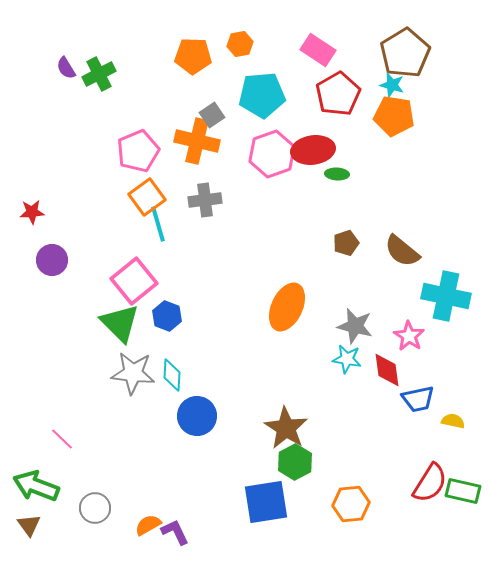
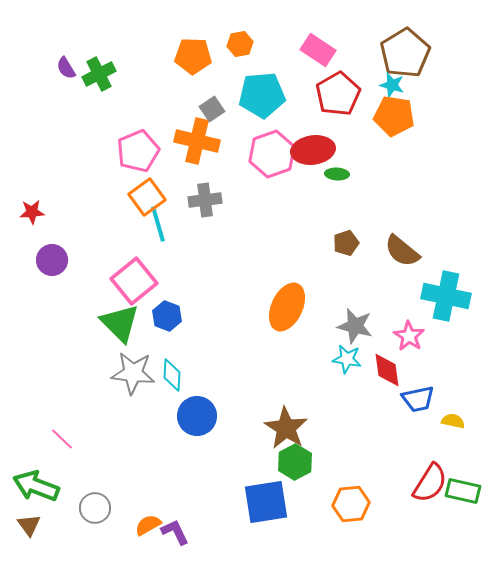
gray square at (212, 115): moved 6 px up
